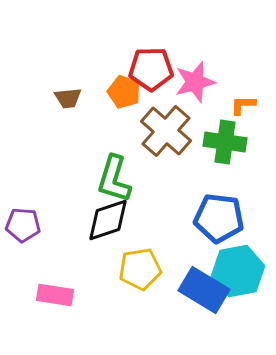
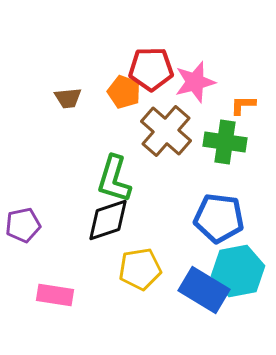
purple pentagon: rotated 16 degrees counterclockwise
